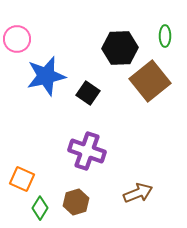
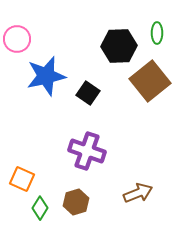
green ellipse: moved 8 px left, 3 px up
black hexagon: moved 1 px left, 2 px up
